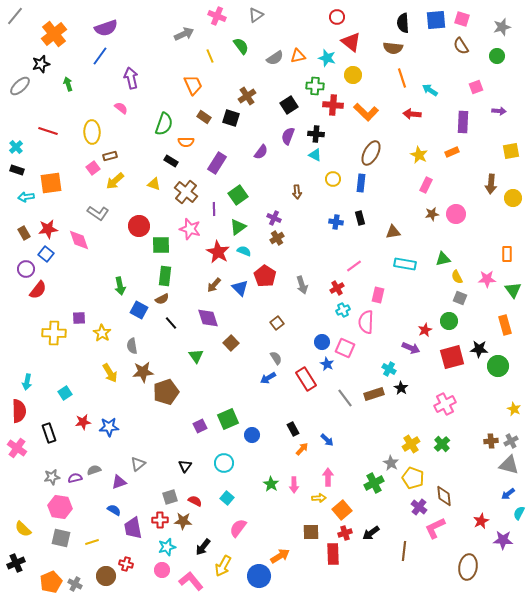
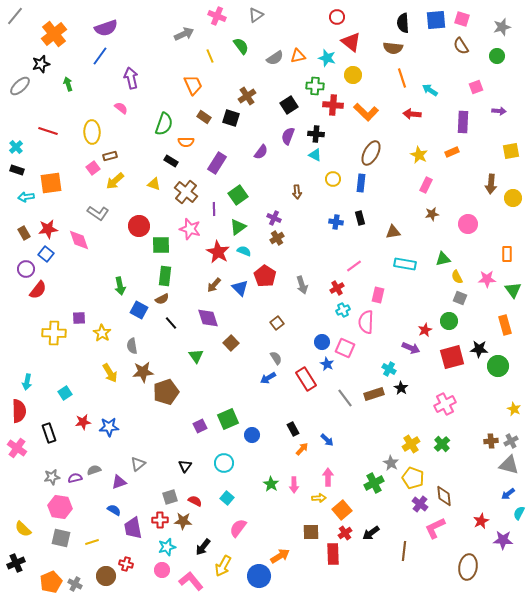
pink circle at (456, 214): moved 12 px right, 10 px down
purple cross at (419, 507): moved 1 px right, 3 px up
red cross at (345, 533): rotated 16 degrees counterclockwise
